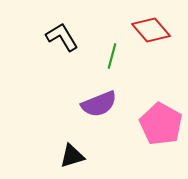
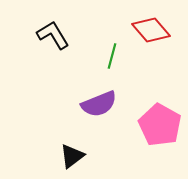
black L-shape: moved 9 px left, 2 px up
pink pentagon: moved 1 px left, 1 px down
black triangle: rotated 20 degrees counterclockwise
